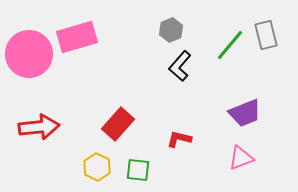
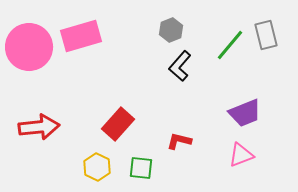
pink rectangle: moved 4 px right, 1 px up
pink circle: moved 7 px up
red L-shape: moved 2 px down
pink triangle: moved 3 px up
green square: moved 3 px right, 2 px up
